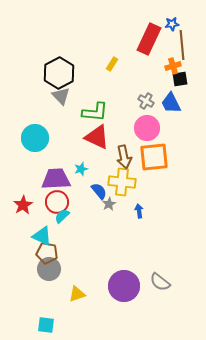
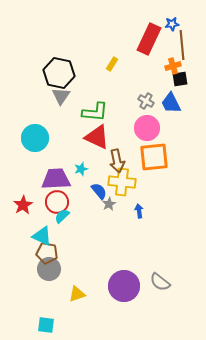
black hexagon: rotated 20 degrees counterclockwise
gray triangle: rotated 18 degrees clockwise
brown arrow: moved 7 px left, 4 px down
